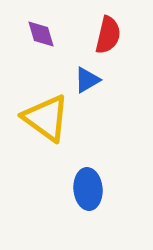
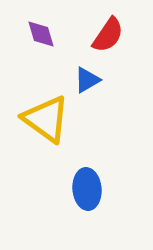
red semicircle: rotated 21 degrees clockwise
yellow triangle: moved 1 px down
blue ellipse: moved 1 px left
